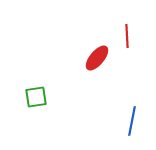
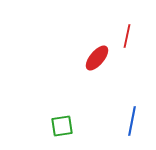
red line: rotated 15 degrees clockwise
green square: moved 26 px right, 29 px down
